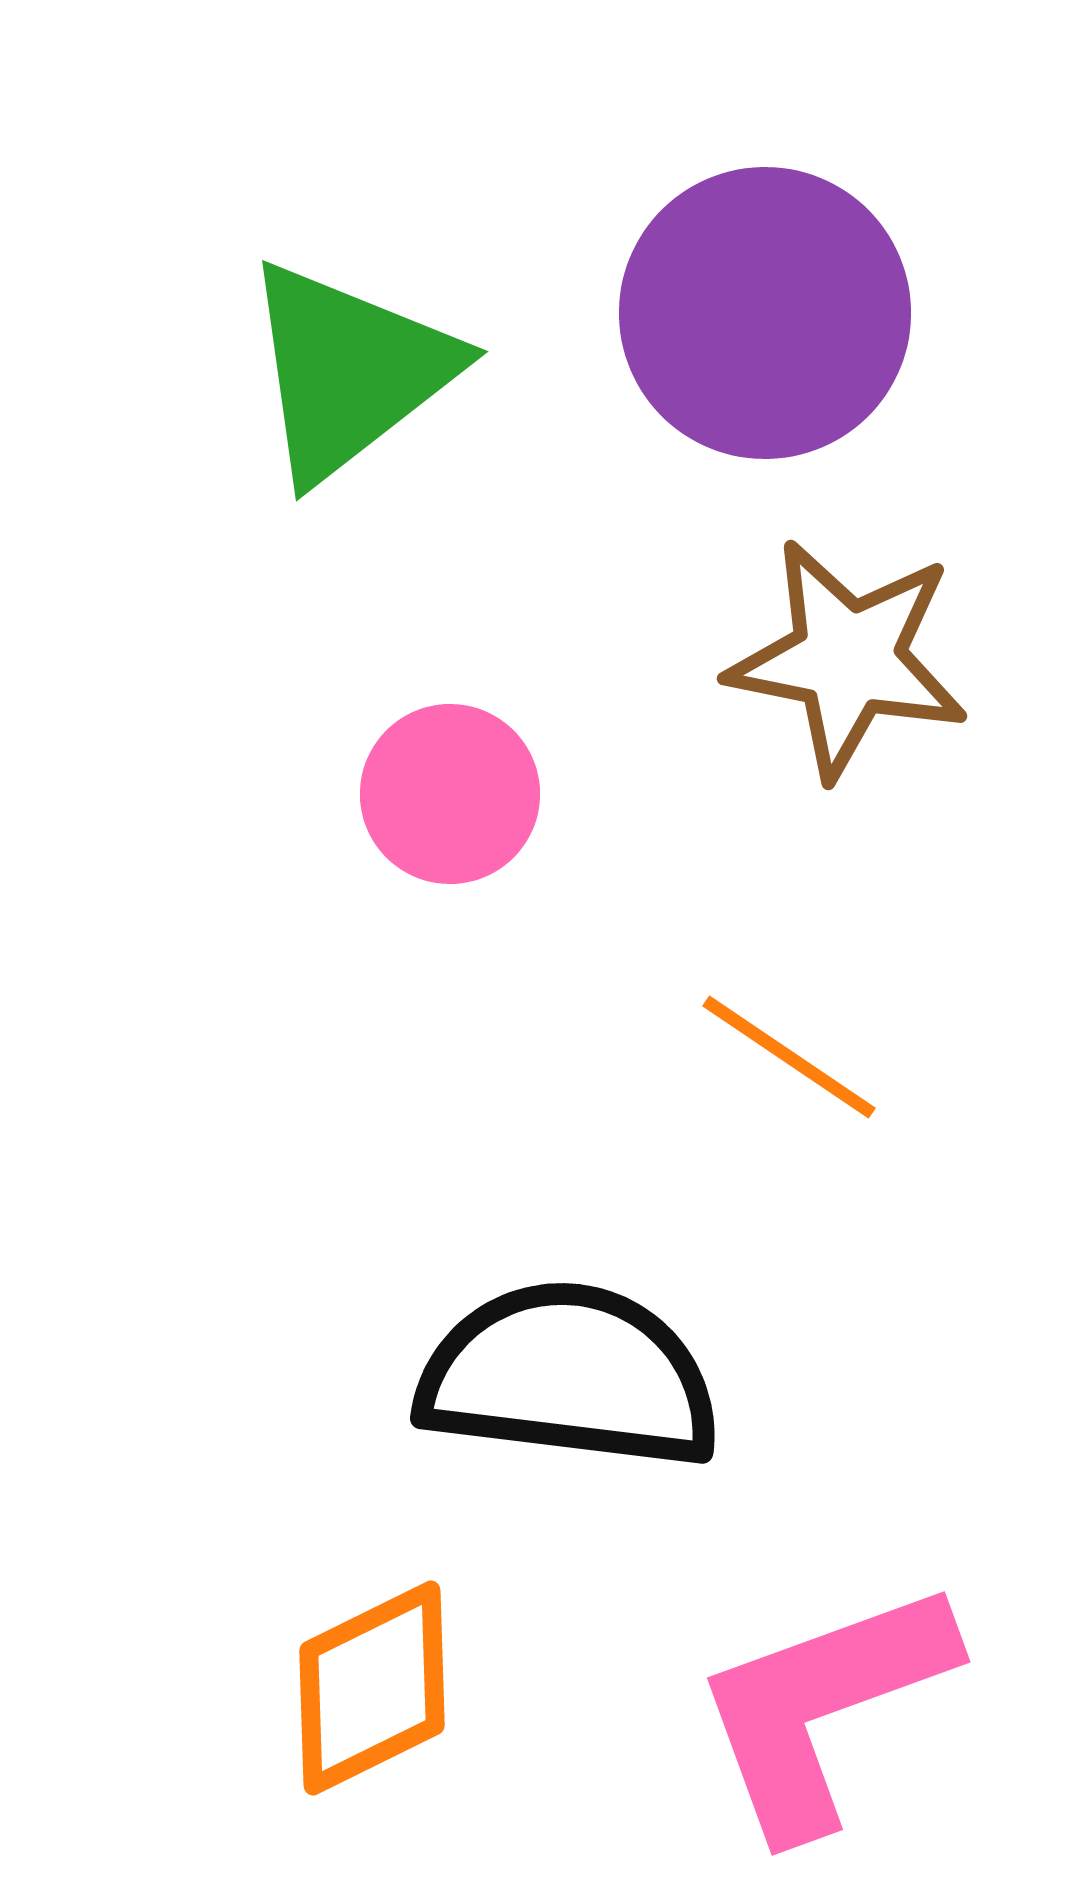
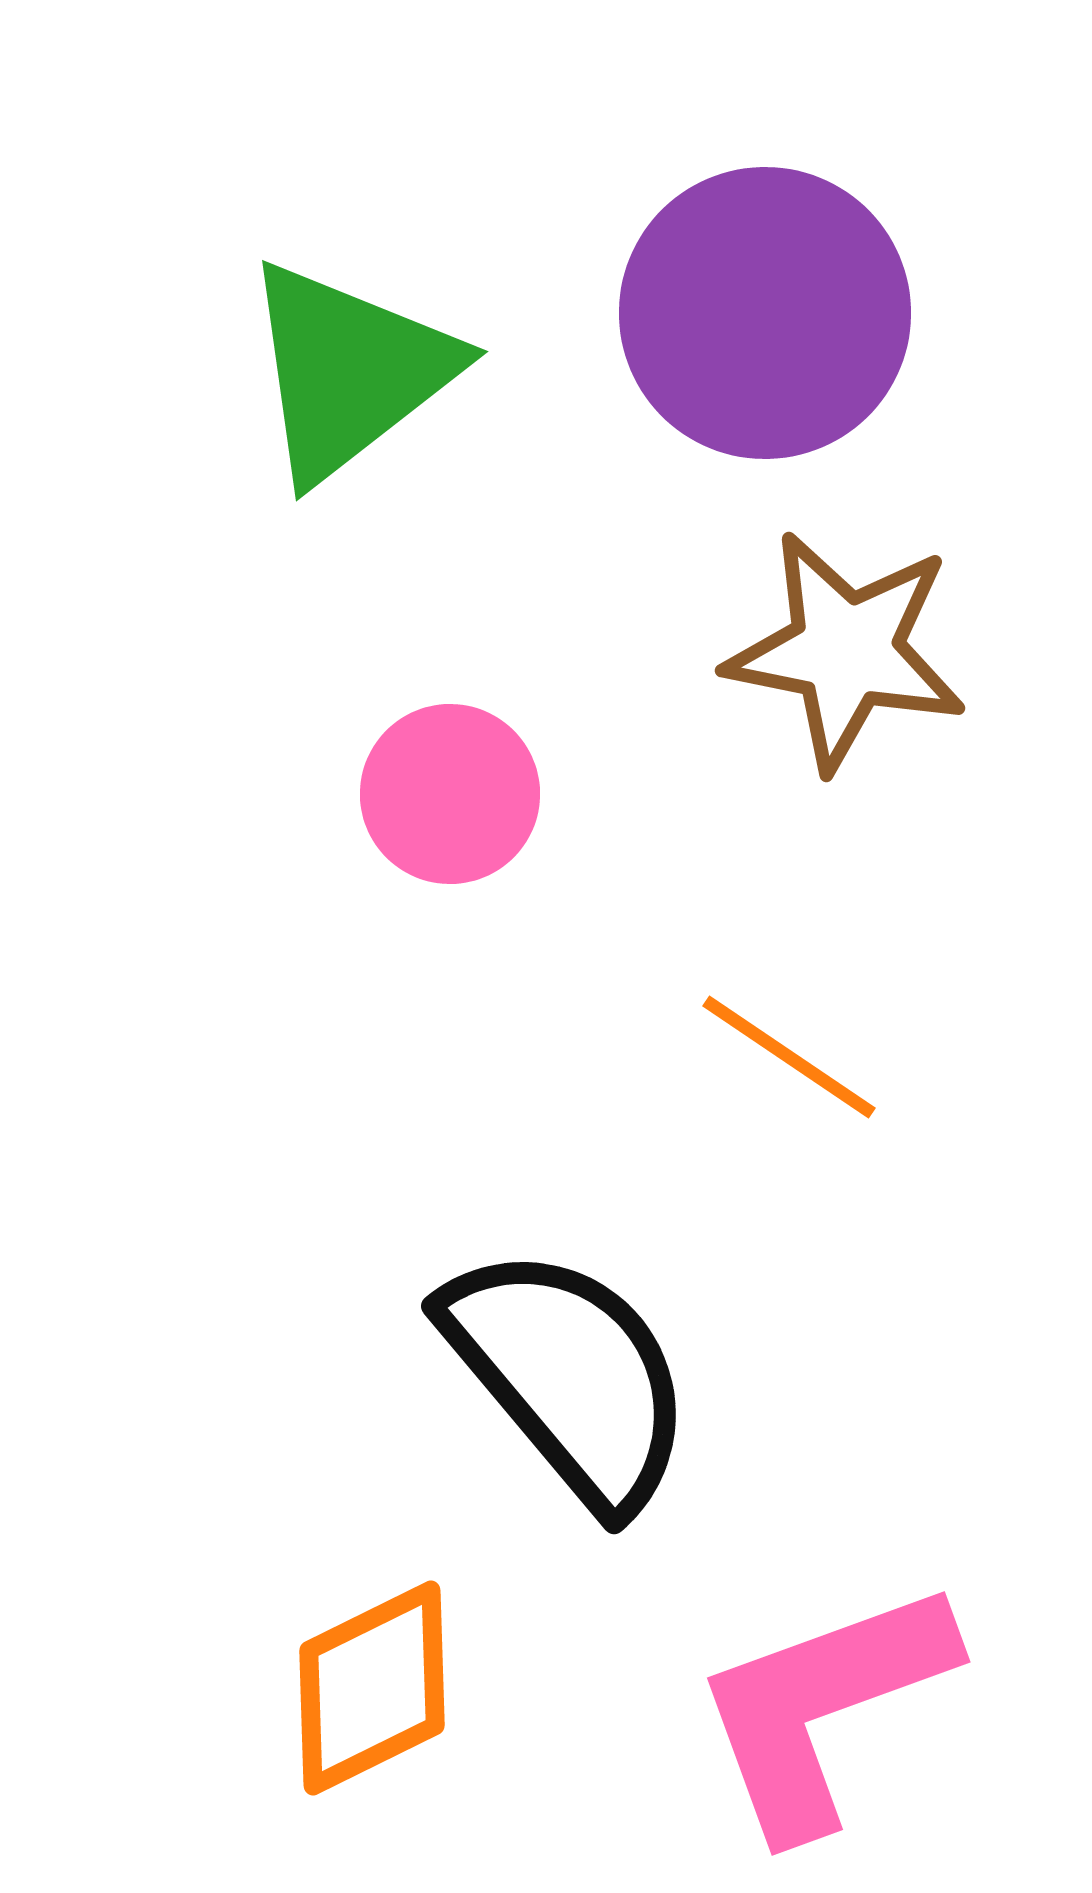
brown star: moved 2 px left, 8 px up
black semicircle: rotated 43 degrees clockwise
